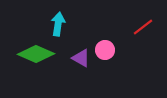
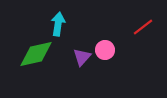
green diamond: rotated 36 degrees counterclockwise
purple triangle: moved 1 px right, 1 px up; rotated 42 degrees clockwise
